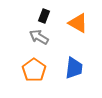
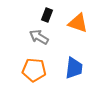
black rectangle: moved 3 px right, 1 px up
orange triangle: rotated 10 degrees counterclockwise
orange pentagon: rotated 30 degrees counterclockwise
